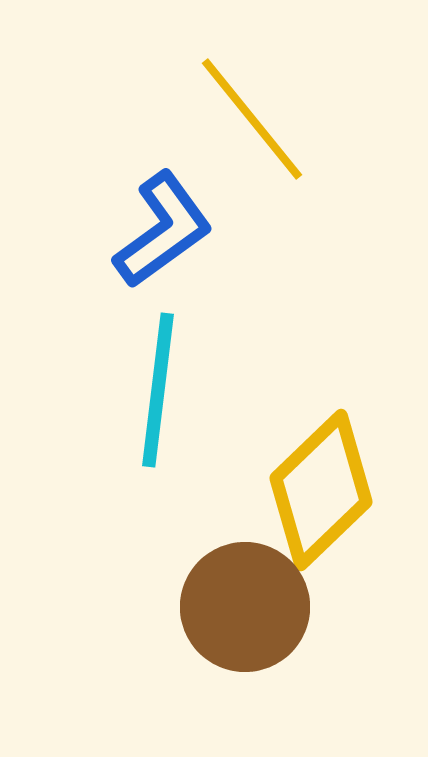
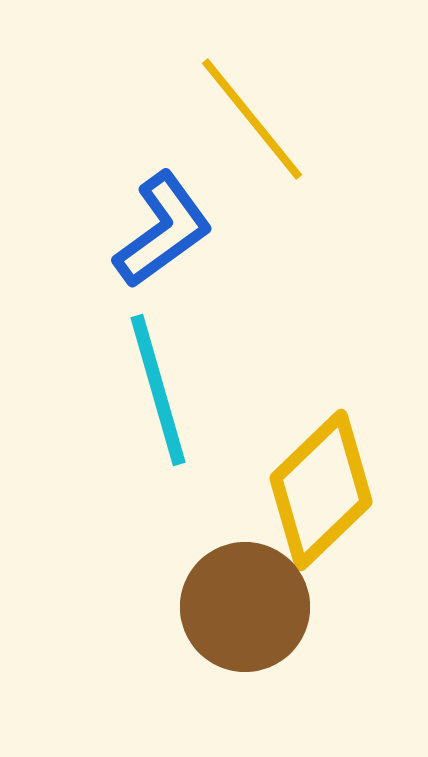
cyan line: rotated 23 degrees counterclockwise
